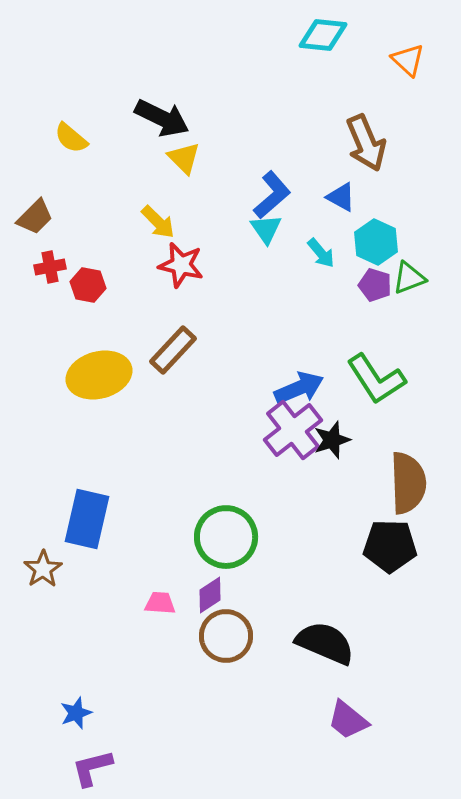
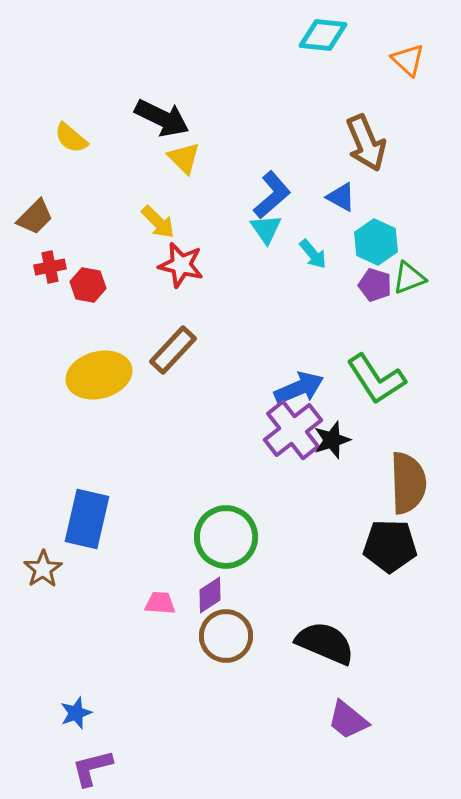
cyan arrow: moved 8 px left, 1 px down
